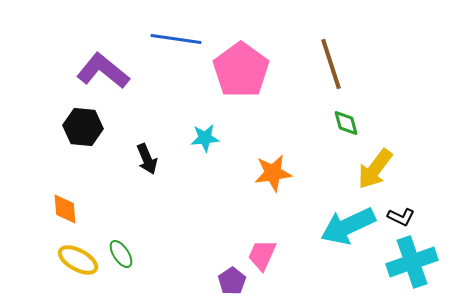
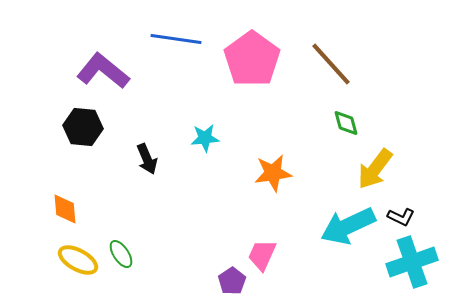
brown line: rotated 24 degrees counterclockwise
pink pentagon: moved 11 px right, 11 px up
